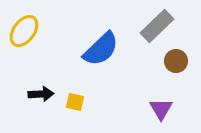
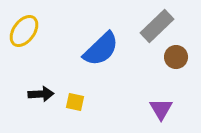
brown circle: moved 4 px up
